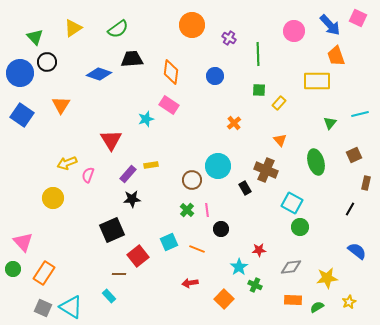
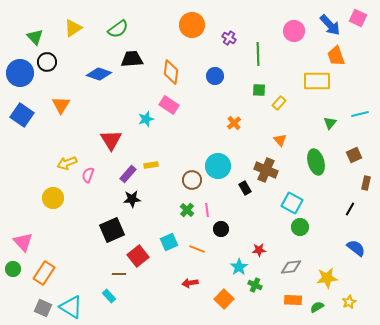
blue semicircle at (357, 251): moved 1 px left, 3 px up
